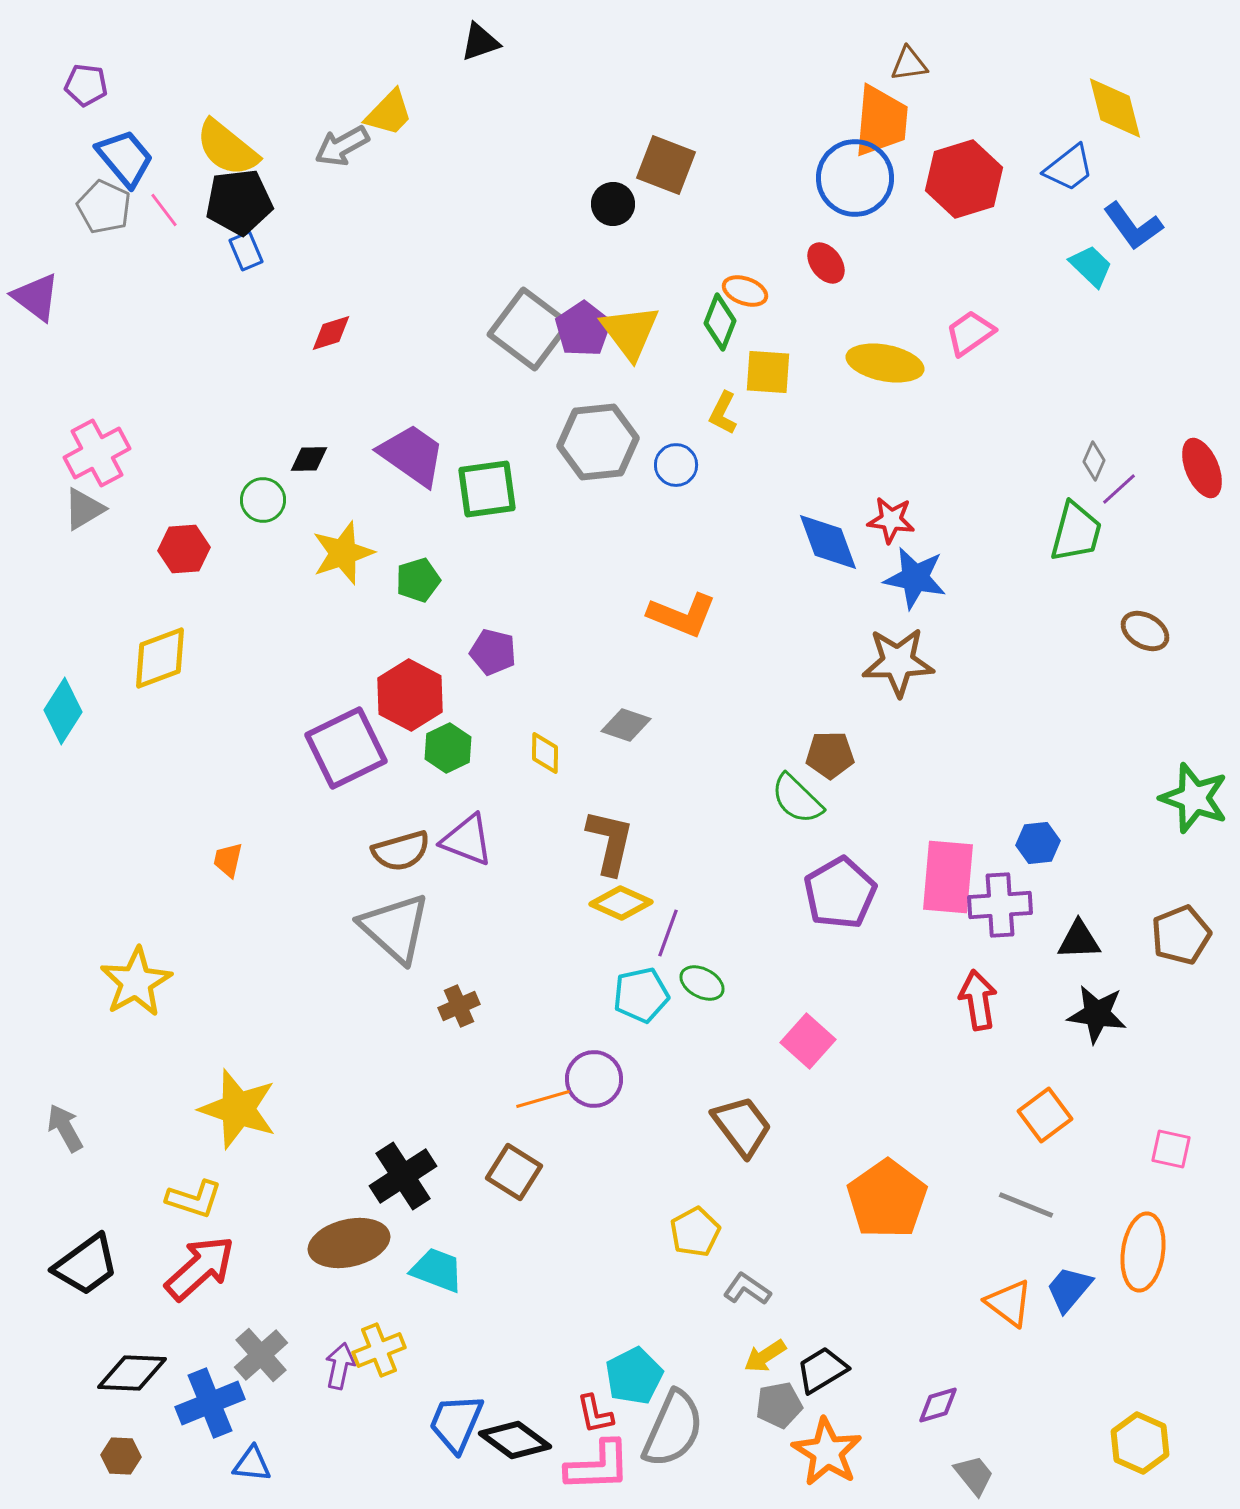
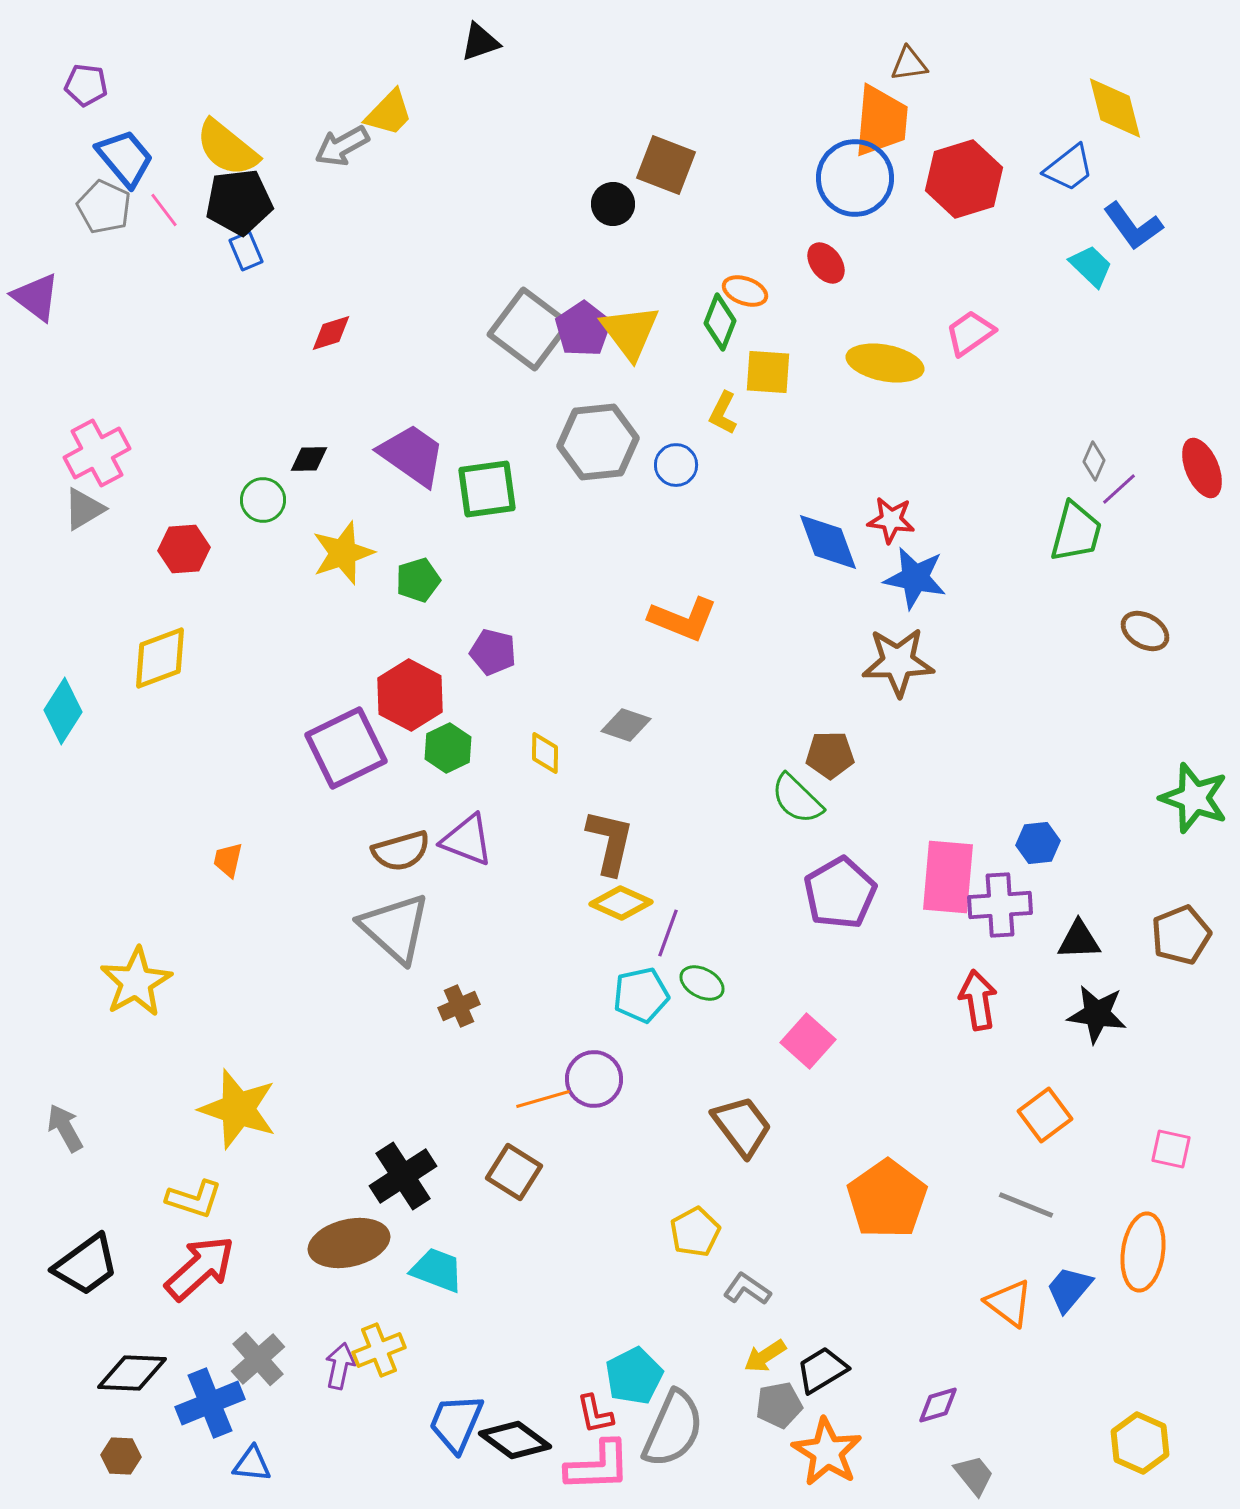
orange L-shape at (682, 615): moved 1 px right, 4 px down
gray cross at (261, 1355): moved 3 px left, 4 px down
